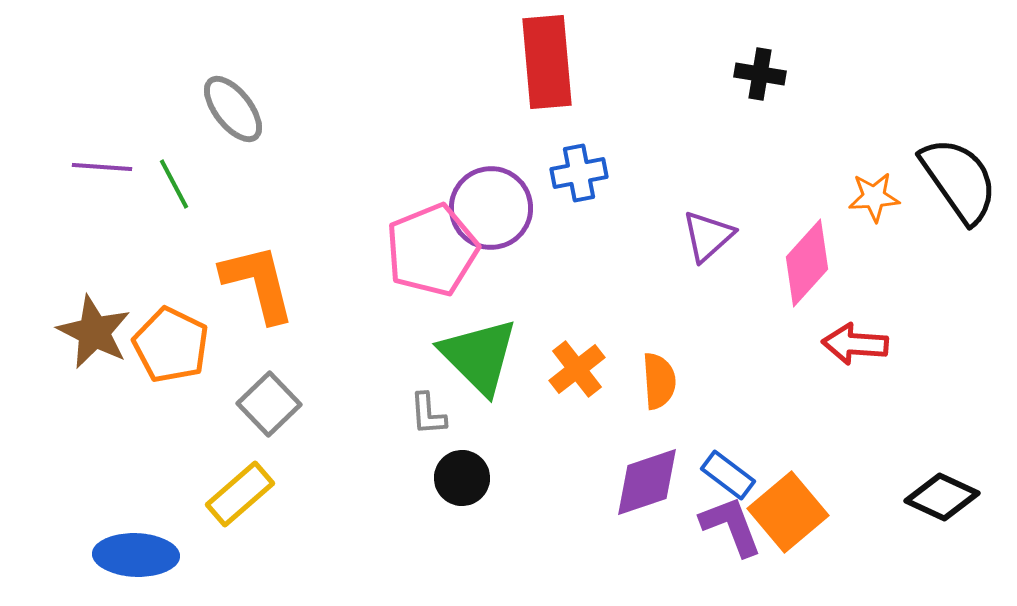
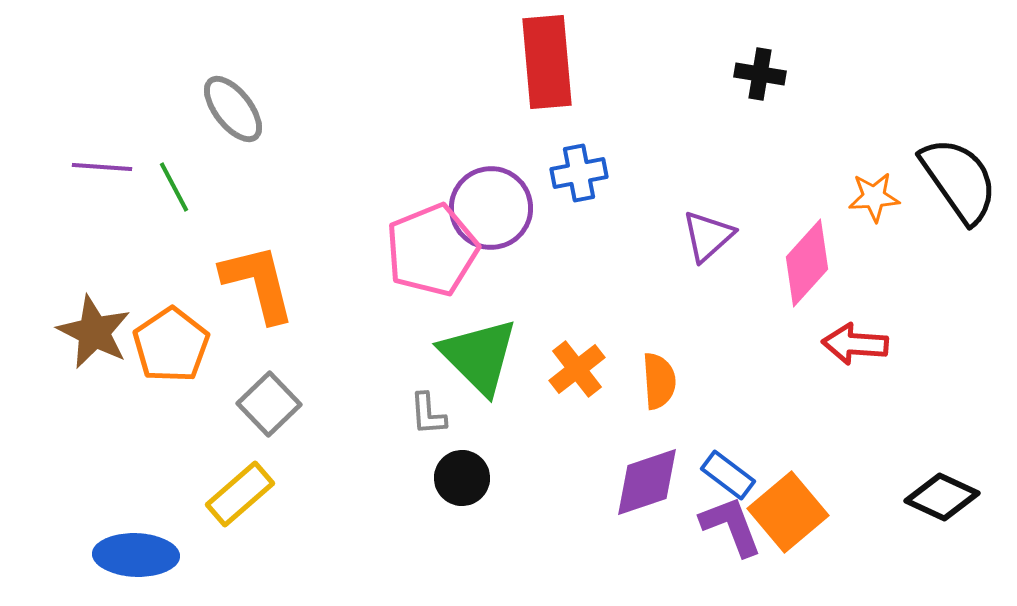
green line: moved 3 px down
orange pentagon: rotated 12 degrees clockwise
